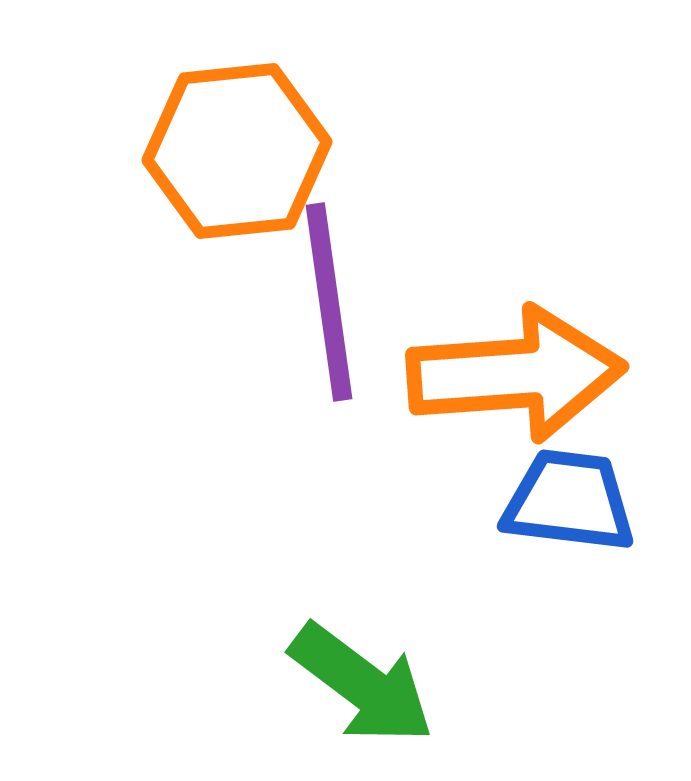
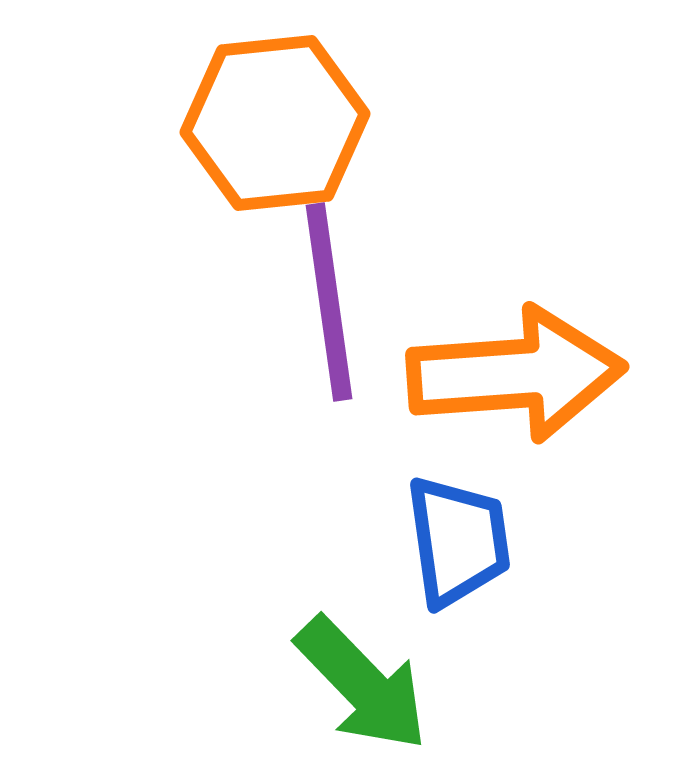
orange hexagon: moved 38 px right, 28 px up
blue trapezoid: moved 111 px left, 40 px down; rotated 75 degrees clockwise
green arrow: rotated 9 degrees clockwise
